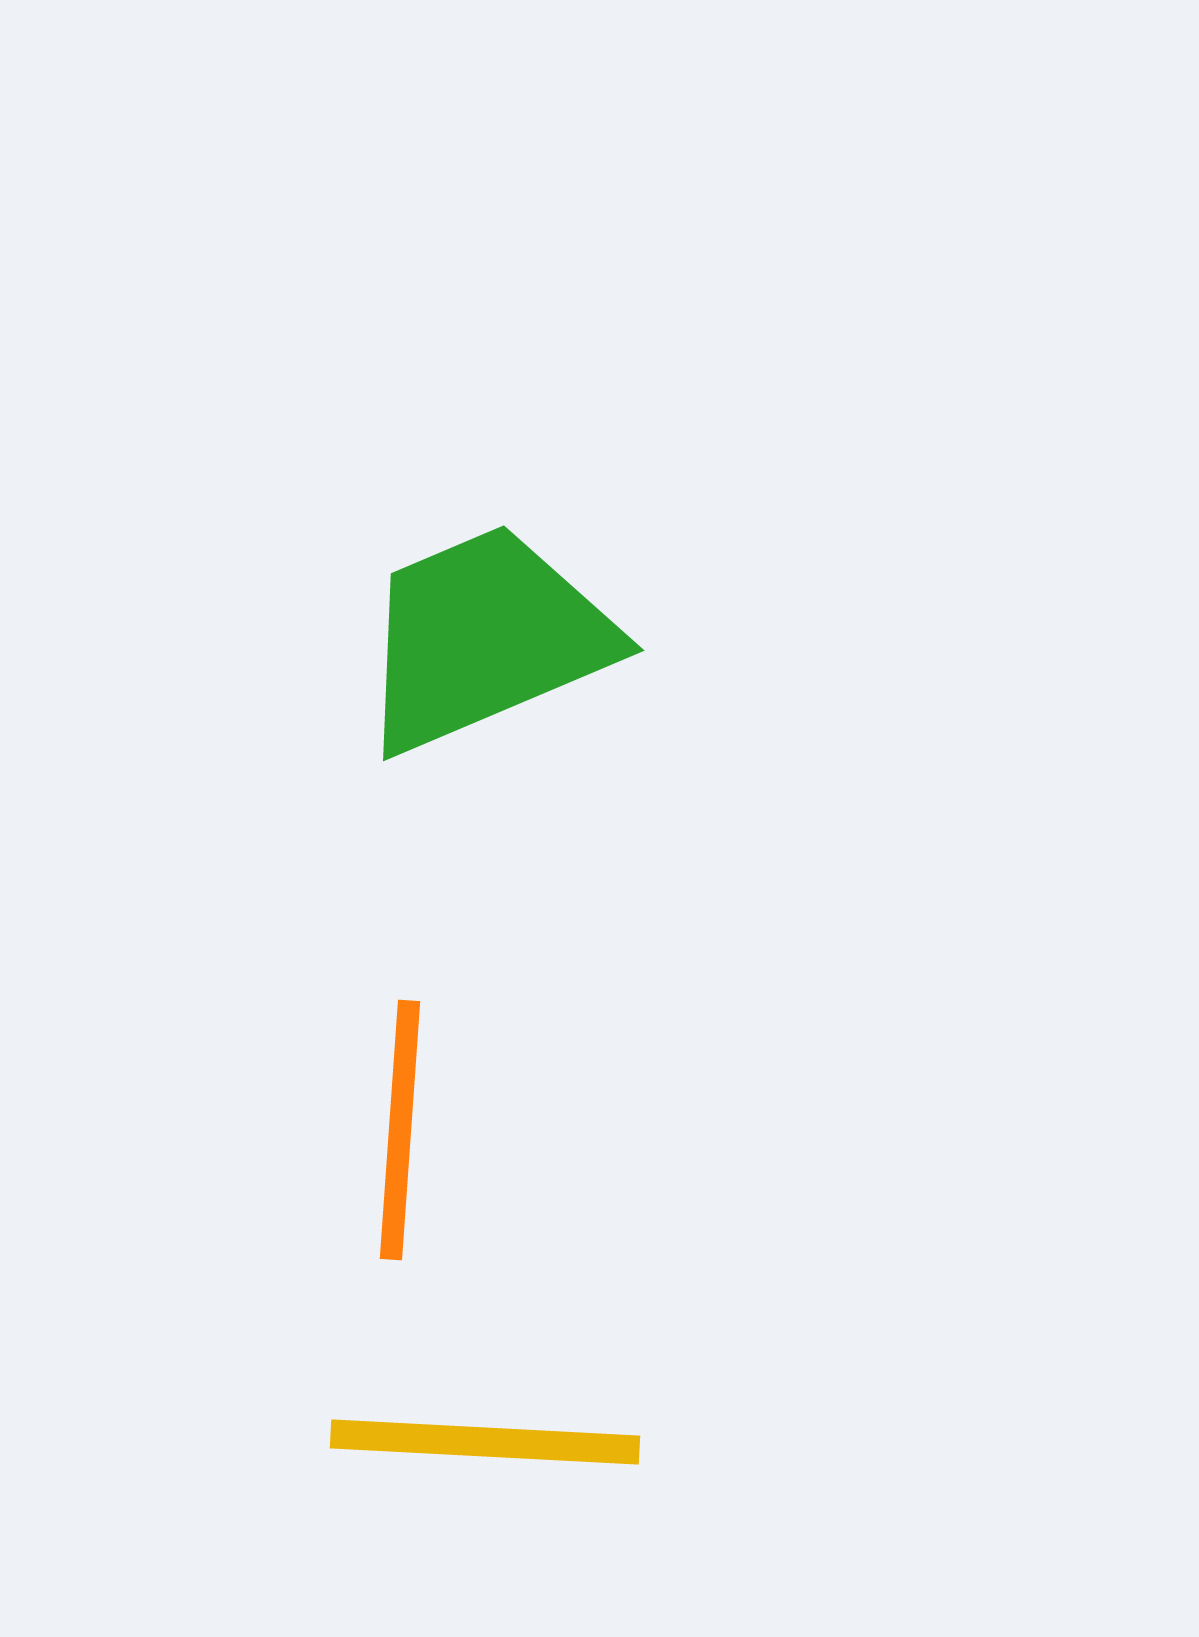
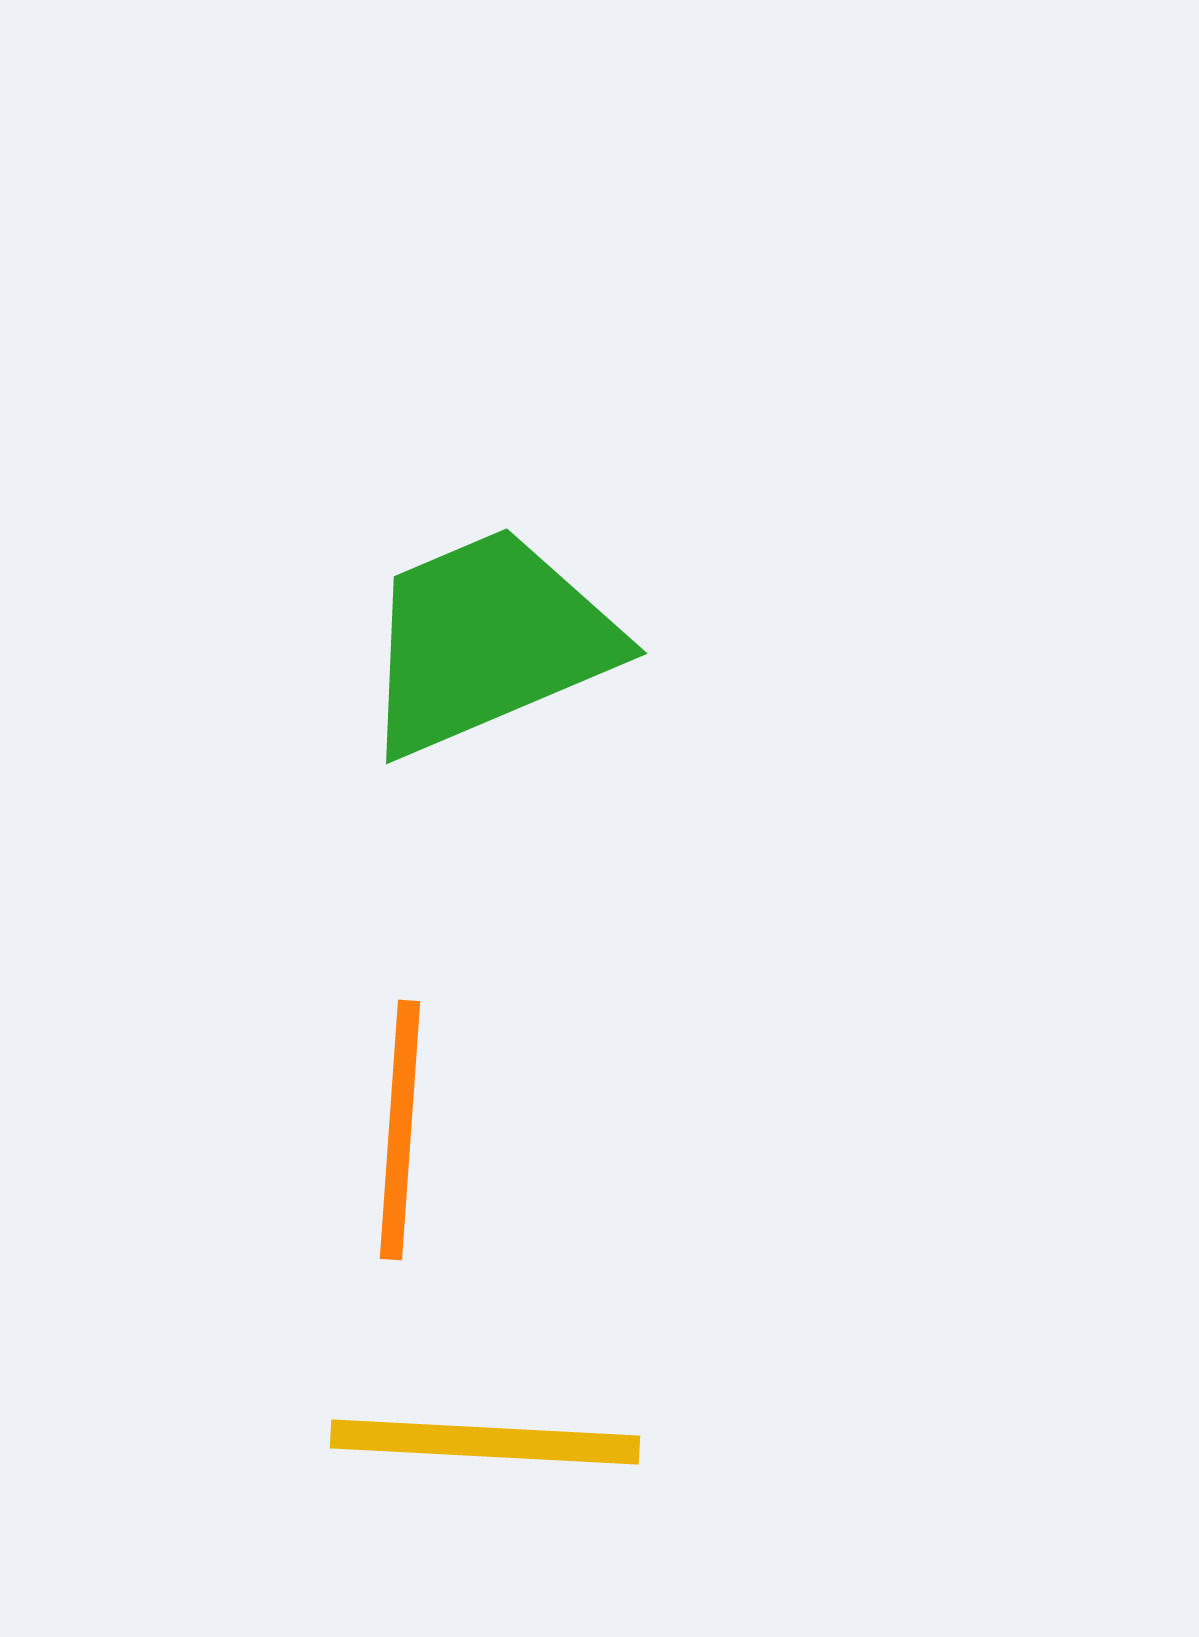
green trapezoid: moved 3 px right, 3 px down
